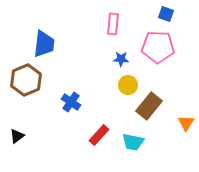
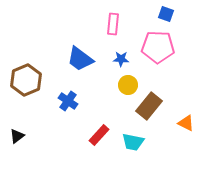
blue trapezoid: moved 36 px right, 15 px down; rotated 120 degrees clockwise
blue cross: moved 3 px left, 1 px up
orange triangle: rotated 36 degrees counterclockwise
